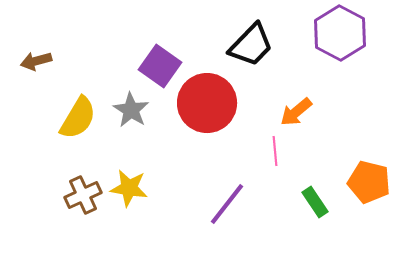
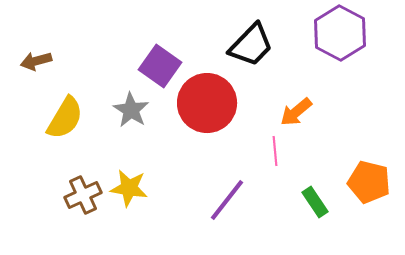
yellow semicircle: moved 13 px left
purple line: moved 4 px up
